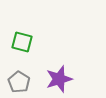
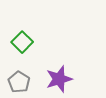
green square: rotated 30 degrees clockwise
